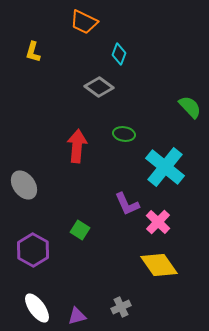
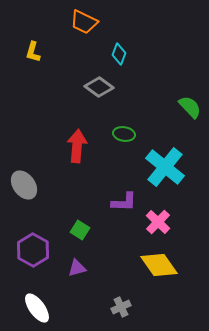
purple L-shape: moved 3 px left, 2 px up; rotated 64 degrees counterclockwise
purple triangle: moved 48 px up
